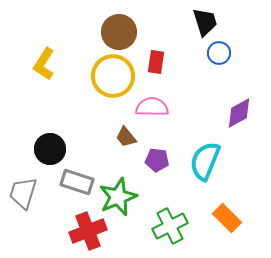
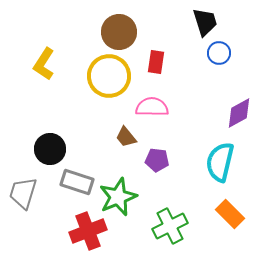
yellow circle: moved 4 px left
cyan semicircle: moved 15 px right, 1 px down; rotated 9 degrees counterclockwise
orange rectangle: moved 3 px right, 4 px up
